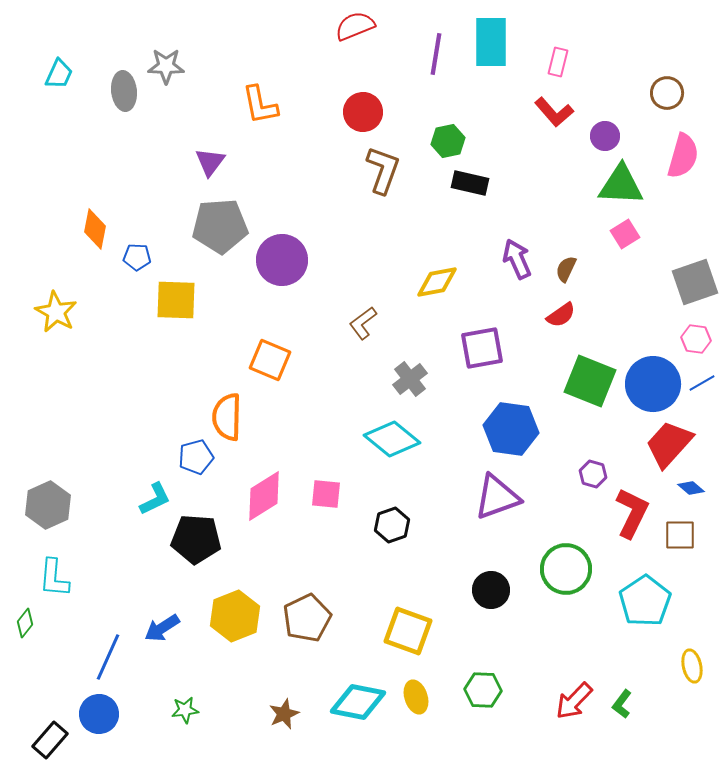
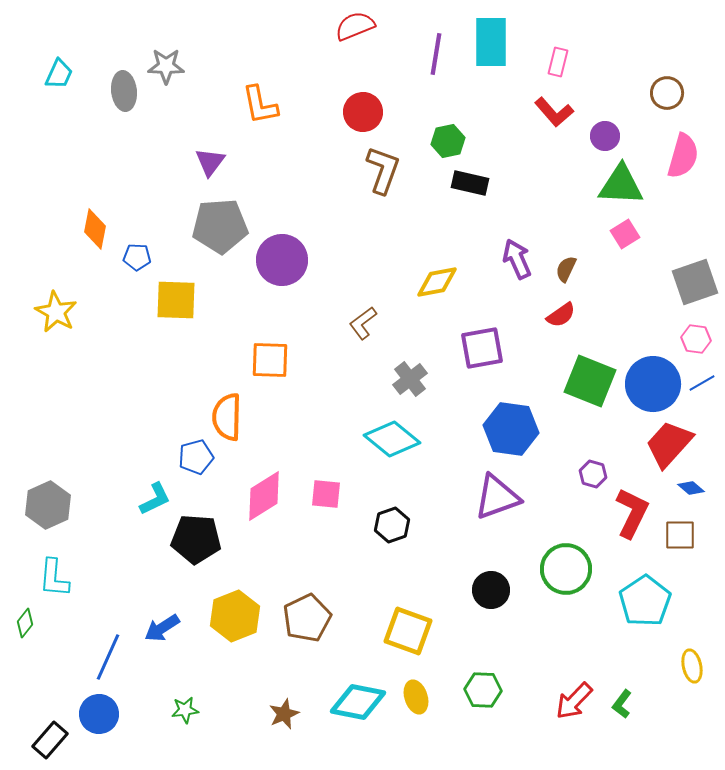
orange square at (270, 360): rotated 21 degrees counterclockwise
